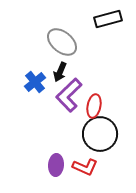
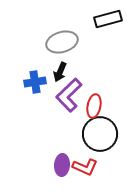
gray ellipse: rotated 56 degrees counterclockwise
blue cross: rotated 30 degrees clockwise
purple ellipse: moved 6 px right
